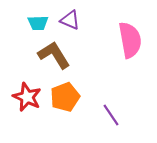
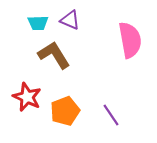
orange pentagon: moved 14 px down
